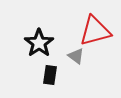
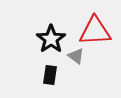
red triangle: rotated 12 degrees clockwise
black star: moved 12 px right, 4 px up
